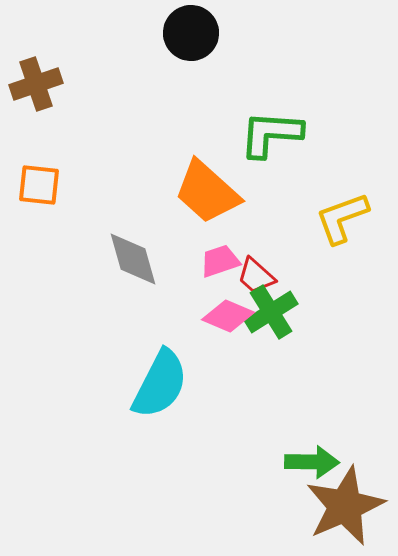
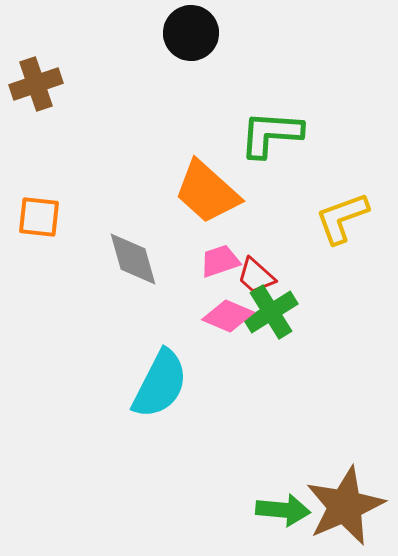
orange square: moved 32 px down
green arrow: moved 29 px left, 48 px down; rotated 4 degrees clockwise
